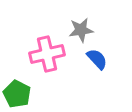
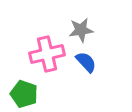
blue semicircle: moved 11 px left, 3 px down
green pentagon: moved 7 px right; rotated 8 degrees counterclockwise
